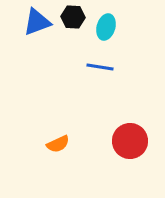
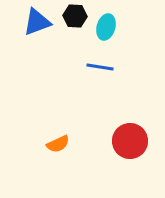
black hexagon: moved 2 px right, 1 px up
